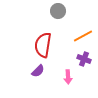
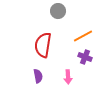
purple cross: moved 1 px right, 2 px up
purple semicircle: moved 5 px down; rotated 56 degrees counterclockwise
